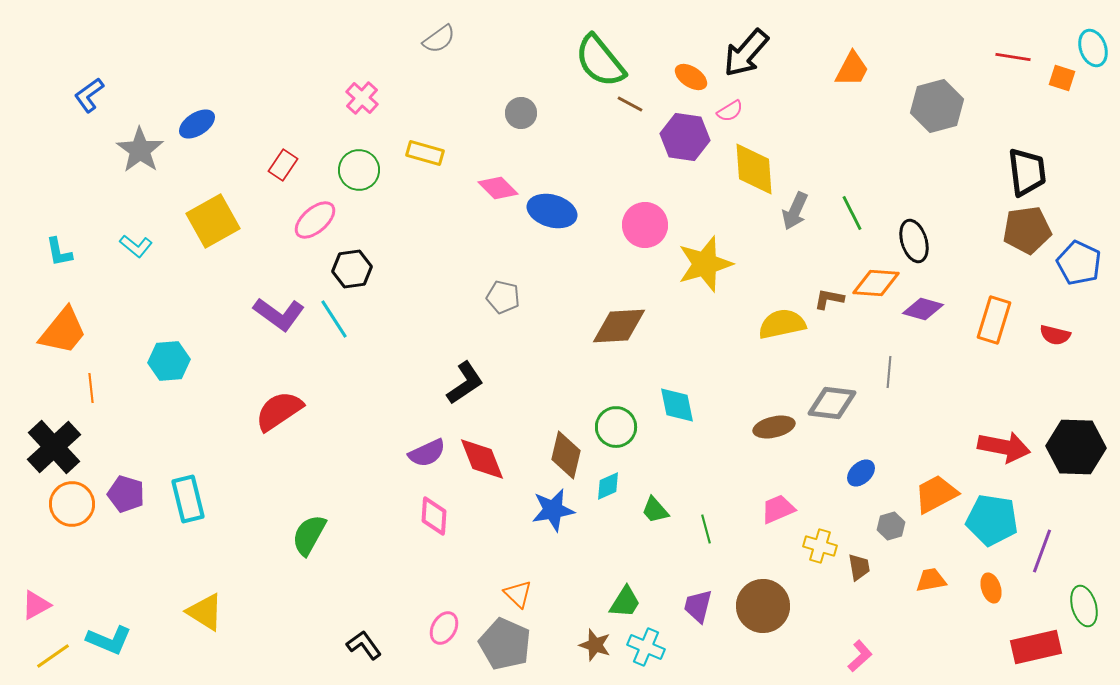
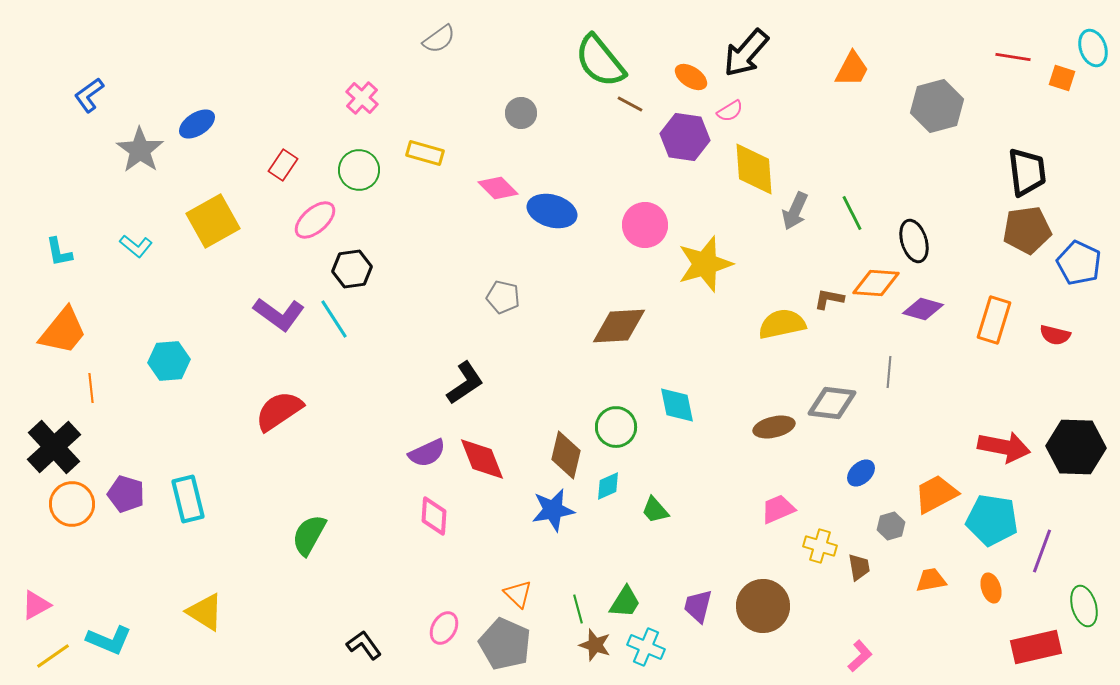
green line at (706, 529): moved 128 px left, 80 px down
